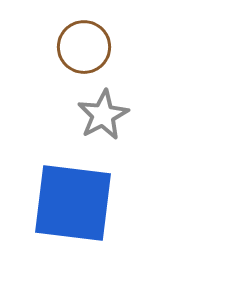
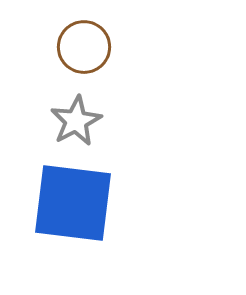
gray star: moved 27 px left, 6 px down
